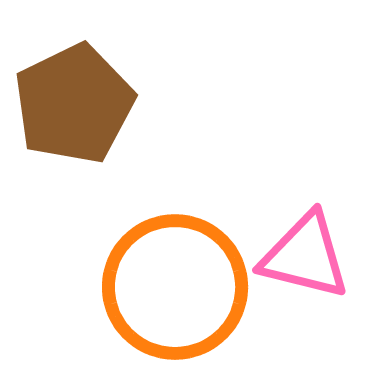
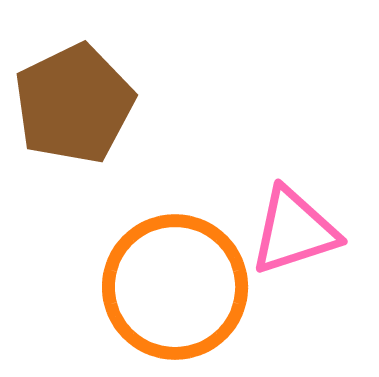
pink triangle: moved 11 px left, 25 px up; rotated 32 degrees counterclockwise
